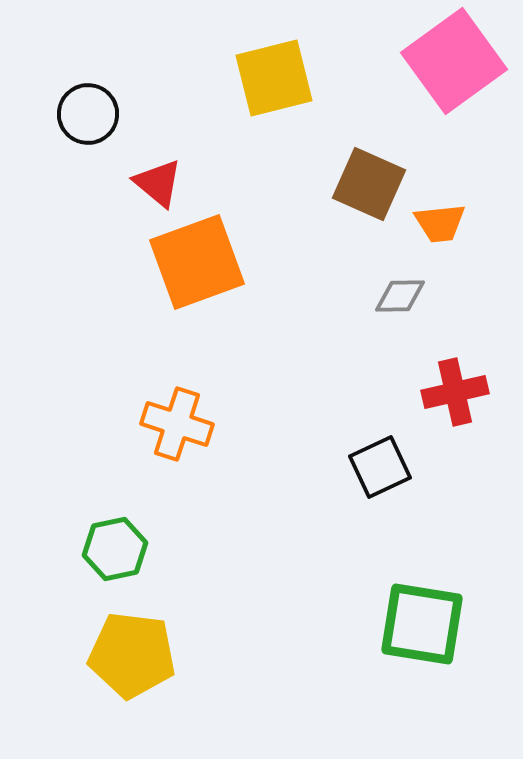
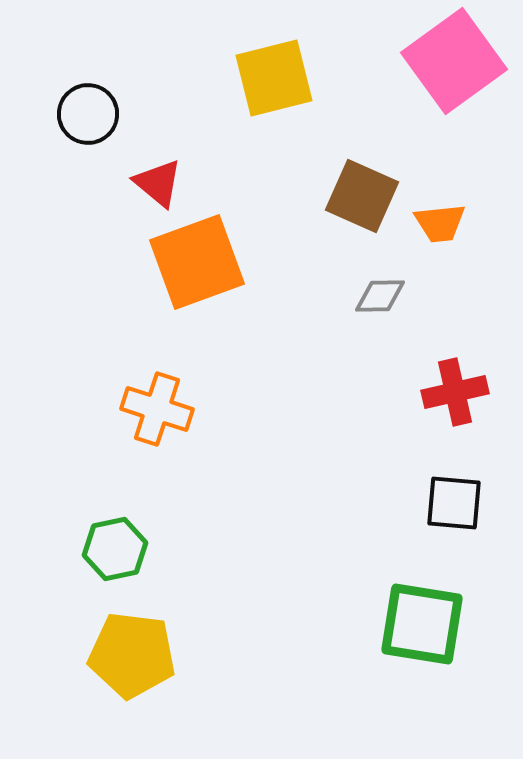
brown square: moved 7 px left, 12 px down
gray diamond: moved 20 px left
orange cross: moved 20 px left, 15 px up
black square: moved 74 px right, 36 px down; rotated 30 degrees clockwise
